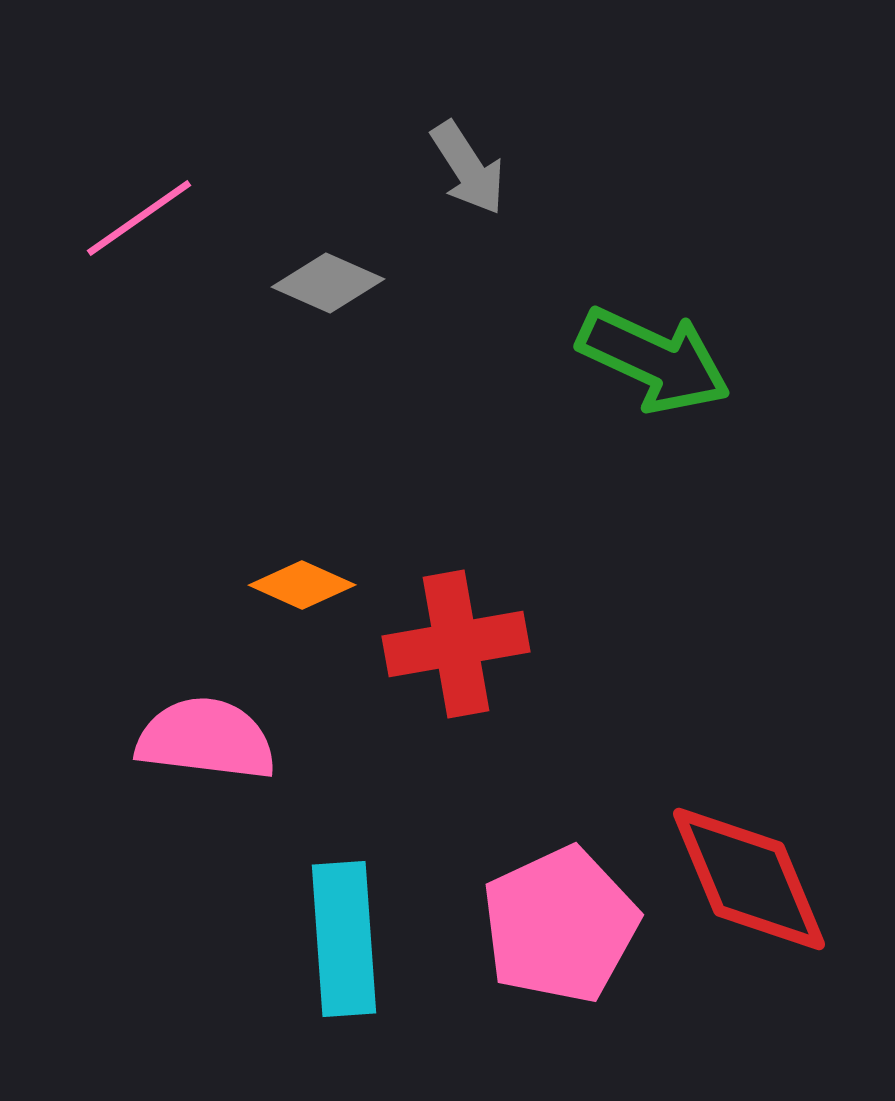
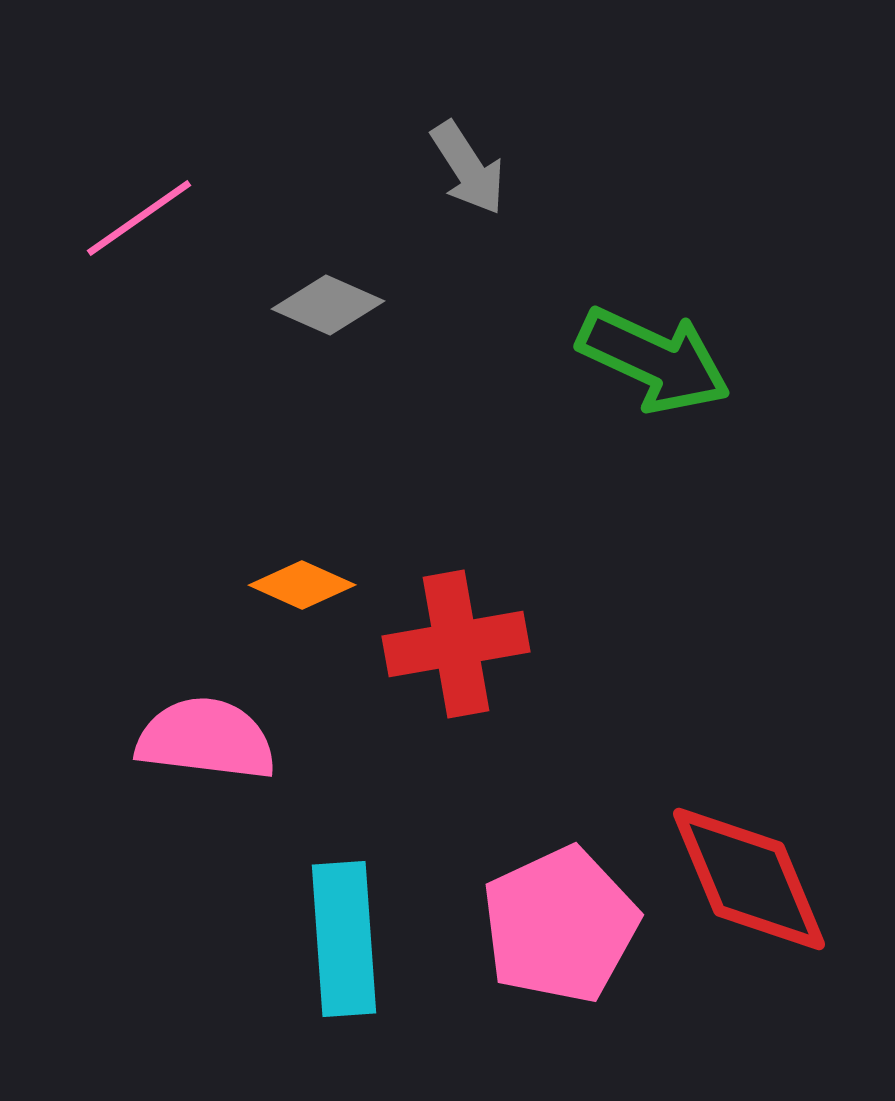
gray diamond: moved 22 px down
